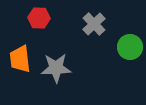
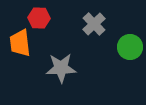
orange trapezoid: moved 16 px up
gray star: moved 5 px right
